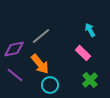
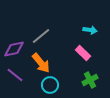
cyan arrow: rotated 128 degrees clockwise
orange arrow: moved 1 px right, 1 px up
green cross: rotated 14 degrees clockwise
